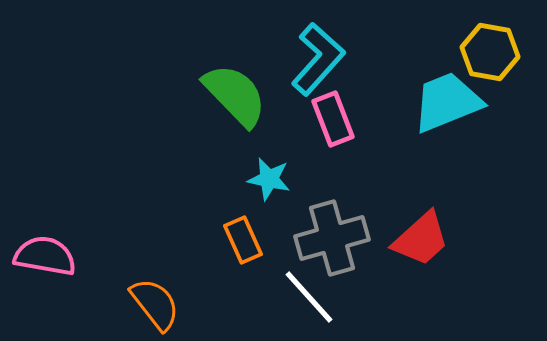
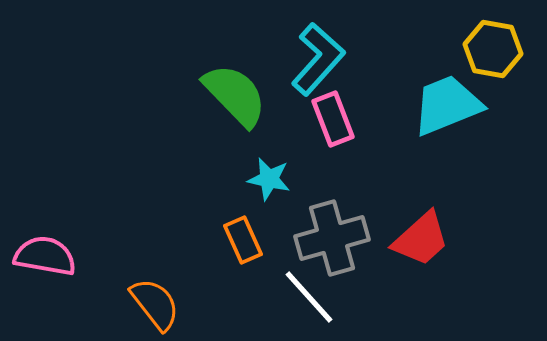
yellow hexagon: moved 3 px right, 3 px up
cyan trapezoid: moved 3 px down
